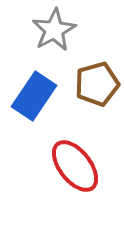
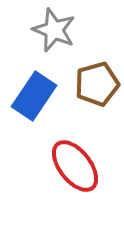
gray star: rotated 21 degrees counterclockwise
